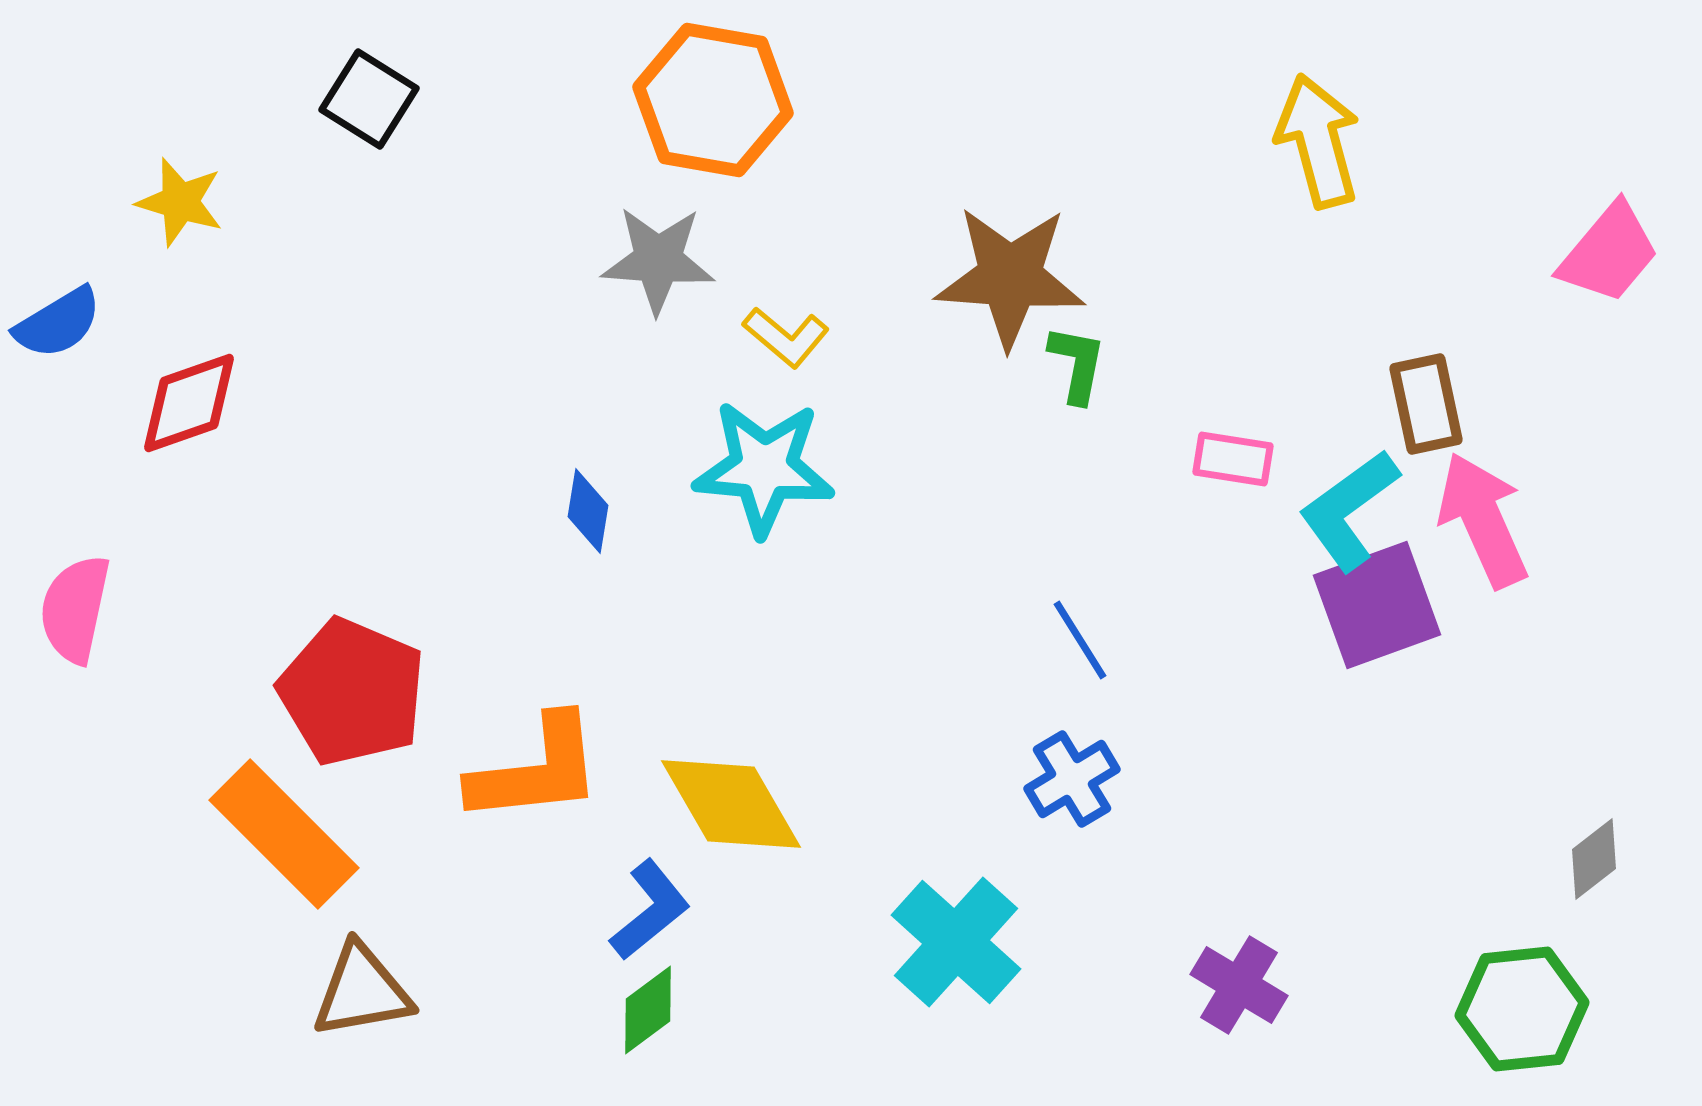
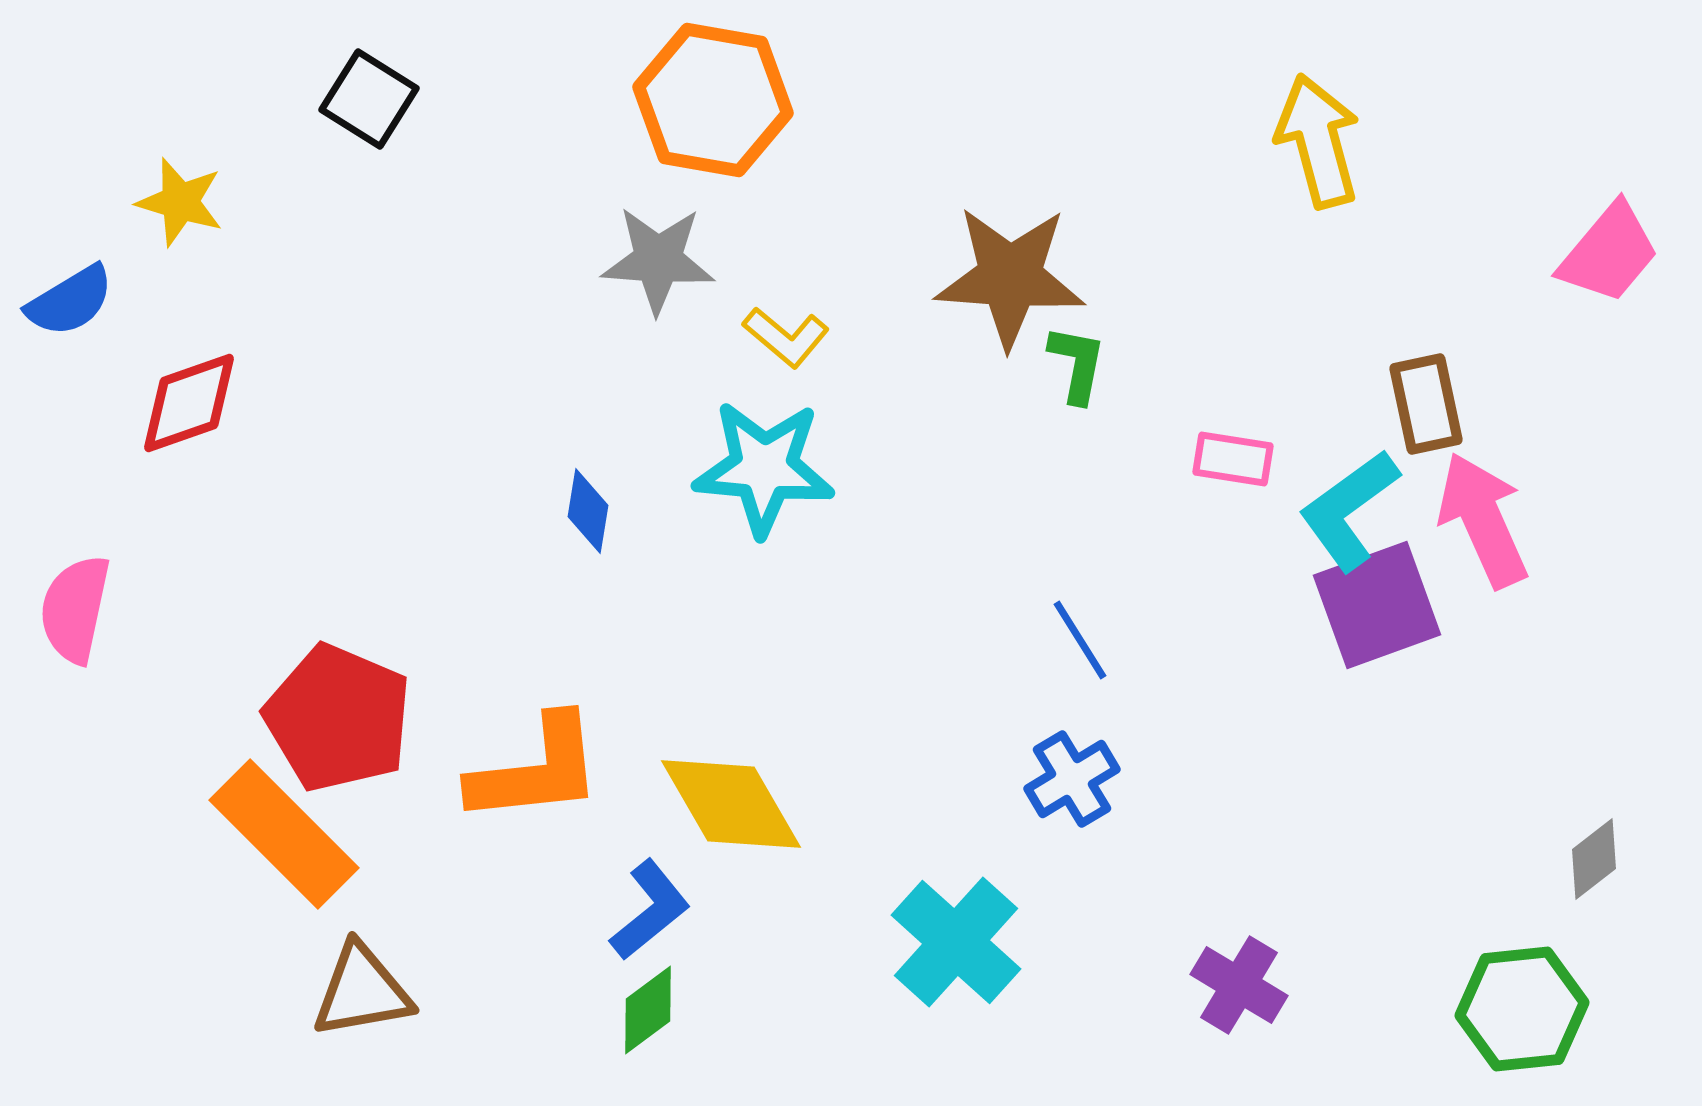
blue semicircle: moved 12 px right, 22 px up
red pentagon: moved 14 px left, 26 px down
